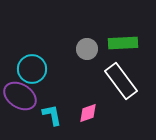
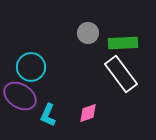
gray circle: moved 1 px right, 16 px up
cyan circle: moved 1 px left, 2 px up
white rectangle: moved 7 px up
cyan L-shape: moved 4 px left; rotated 145 degrees counterclockwise
